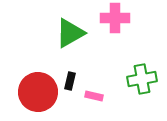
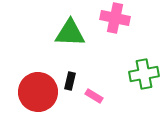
pink cross: rotated 12 degrees clockwise
green triangle: rotated 32 degrees clockwise
green cross: moved 2 px right, 5 px up
pink rectangle: rotated 18 degrees clockwise
